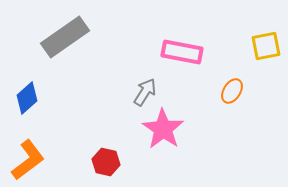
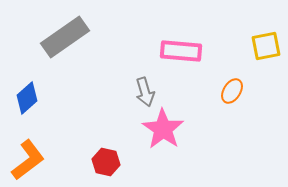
pink rectangle: moved 1 px left, 1 px up; rotated 6 degrees counterclockwise
gray arrow: rotated 132 degrees clockwise
